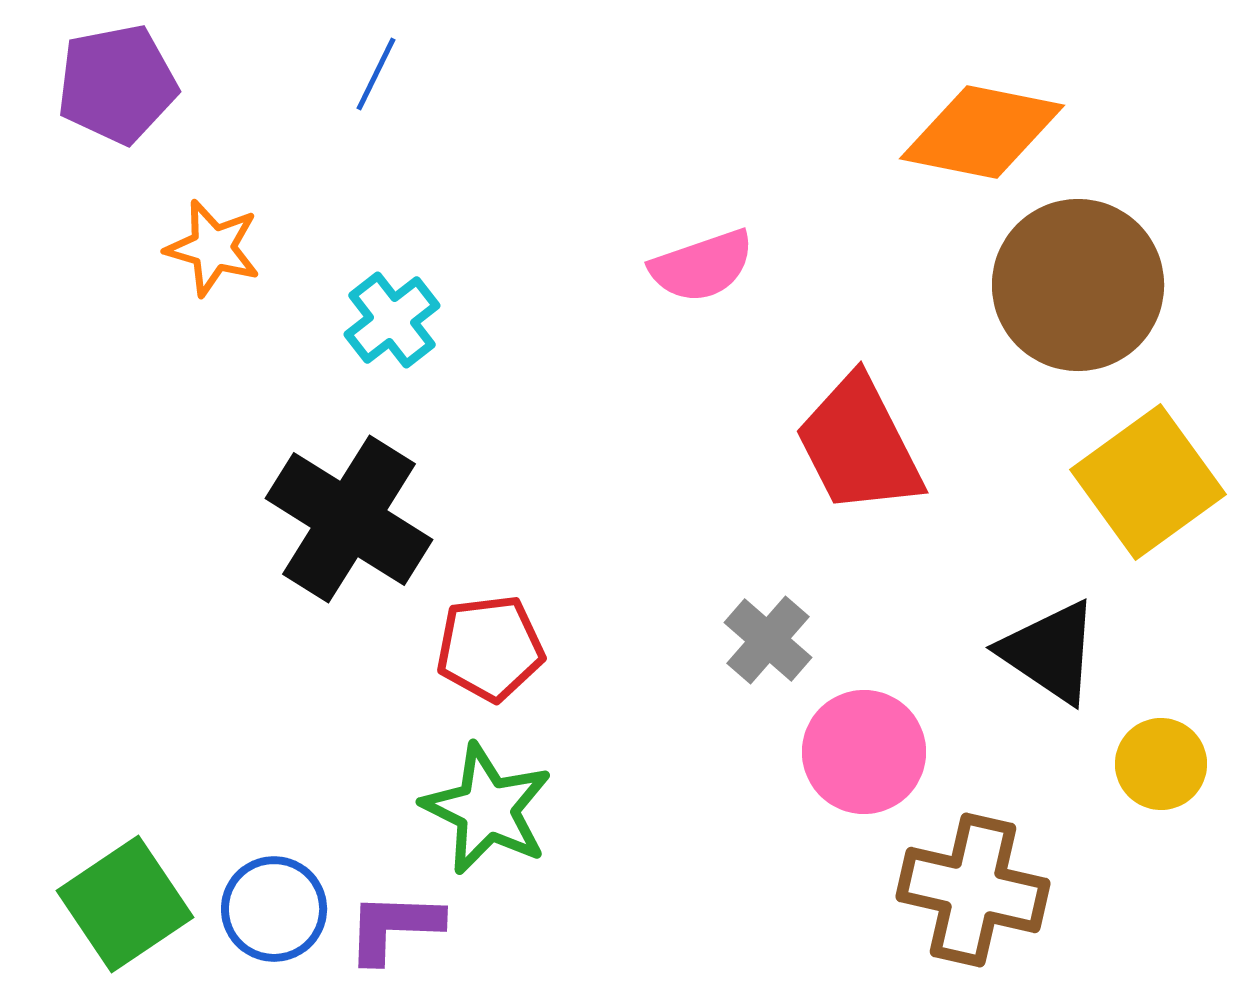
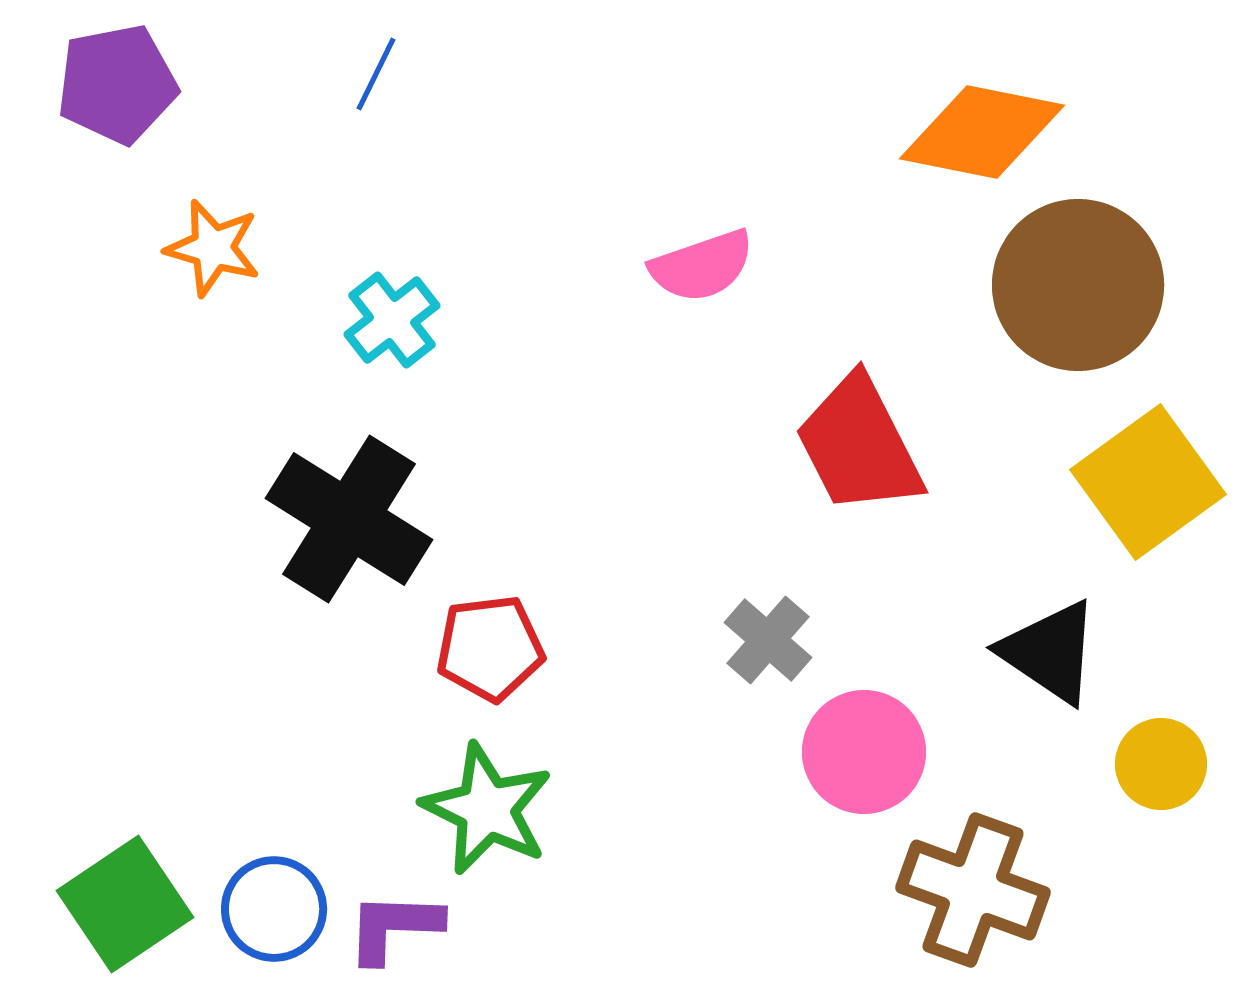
brown cross: rotated 7 degrees clockwise
